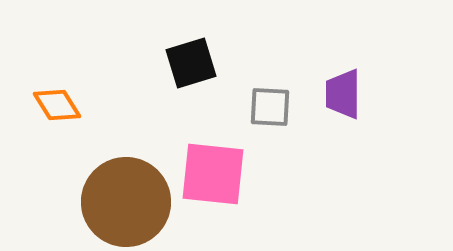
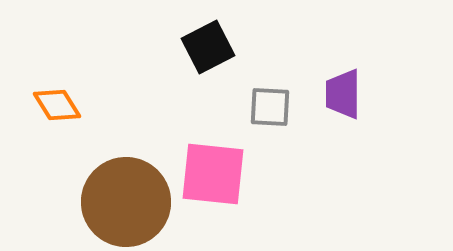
black square: moved 17 px right, 16 px up; rotated 10 degrees counterclockwise
